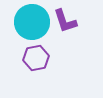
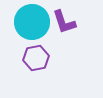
purple L-shape: moved 1 px left, 1 px down
